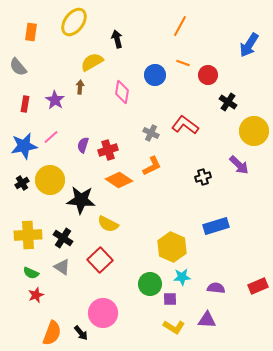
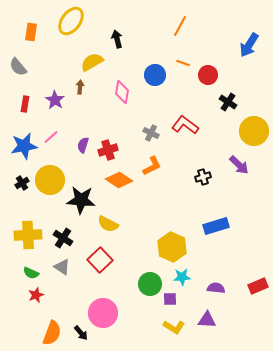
yellow ellipse at (74, 22): moved 3 px left, 1 px up
